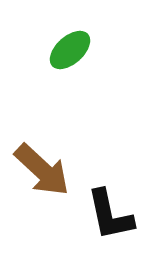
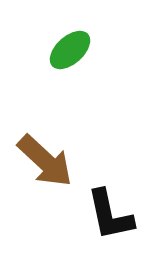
brown arrow: moved 3 px right, 9 px up
